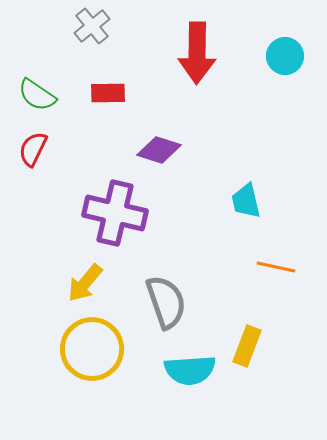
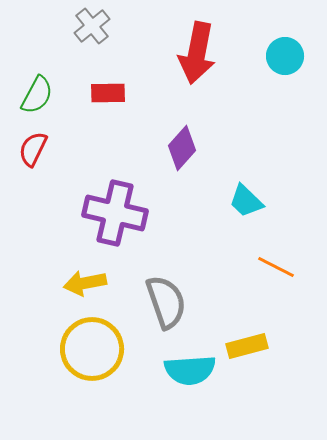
red arrow: rotated 10 degrees clockwise
green semicircle: rotated 96 degrees counterclockwise
purple diamond: moved 23 px right, 2 px up; rotated 66 degrees counterclockwise
cyan trapezoid: rotated 33 degrees counterclockwise
orange line: rotated 15 degrees clockwise
yellow arrow: rotated 39 degrees clockwise
yellow rectangle: rotated 54 degrees clockwise
